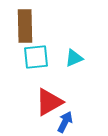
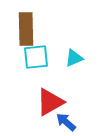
brown rectangle: moved 1 px right, 3 px down
red triangle: moved 1 px right
blue arrow: moved 1 px right; rotated 75 degrees counterclockwise
